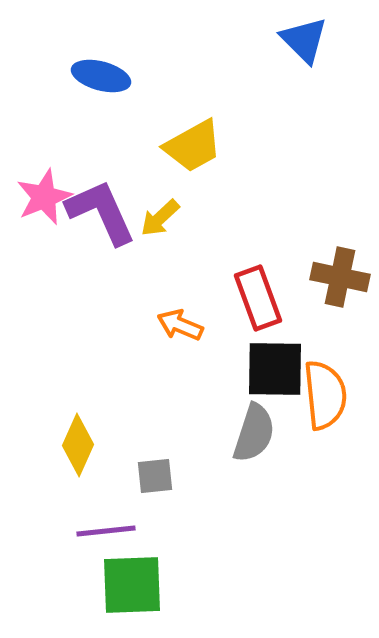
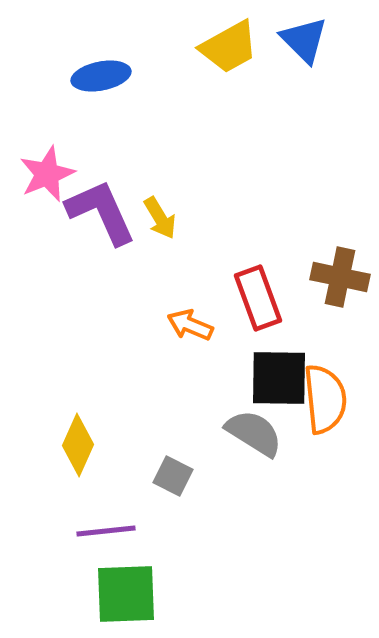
blue ellipse: rotated 26 degrees counterclockwise
yellow trapezoid: moved 36 px right, 99 px up
pink star: moved 3 px right, 23 px up
yellow arrow: rotated 78 degrees counterclockwise
orange arrow: moved 10 px right
black square: moved 4 px right, 9 px down
orange semicircle: moved 4 px down
gray semicircle: rotated 76 degrees counterclockwise
gray square: moved 18 px right; rotated 33 degrees clockwise
green square: moved 6 px left, 9 px down
